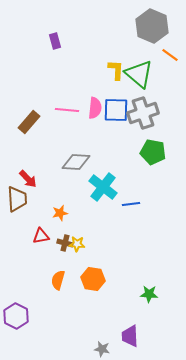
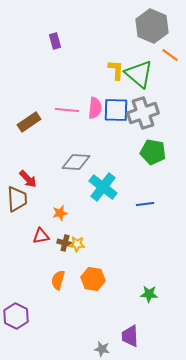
brown rectangle: rotated 15 degrees clockwise
blue line: moved 14 px right
